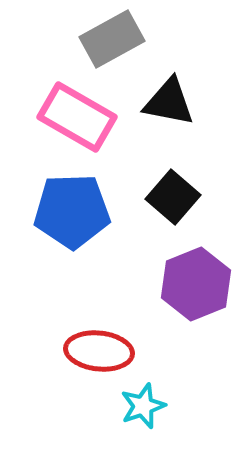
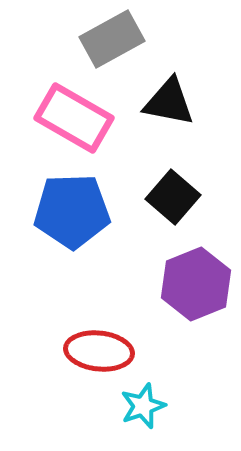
pink rectangle: moved 3 px left, 1 px down
